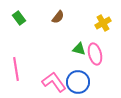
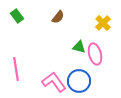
green rectangle: moved 2 px left, 2 px up
yellow cross: rotated 14 degrees counterclockwise
green triangle: moved 2 px up
blue circle: moved 1 px right, 1 px up
